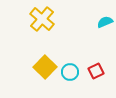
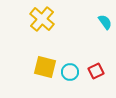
cyan semicircle: rotated 77 degrees clockwise
yellow square: rotated 30 degrees counterclockwise
